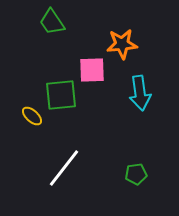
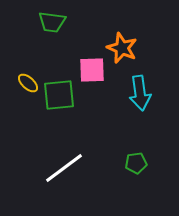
green trapezoid: rotated 48 degrees counterclockwise
orange star: moved 4 px down; rotated 28 degrees clockwise
green square: moved 2 px left
yellow ellipse: moved 4 px left, 33 px up
white line: rotated 15 degrees clockwise
green pentagon: moved 11 px up
